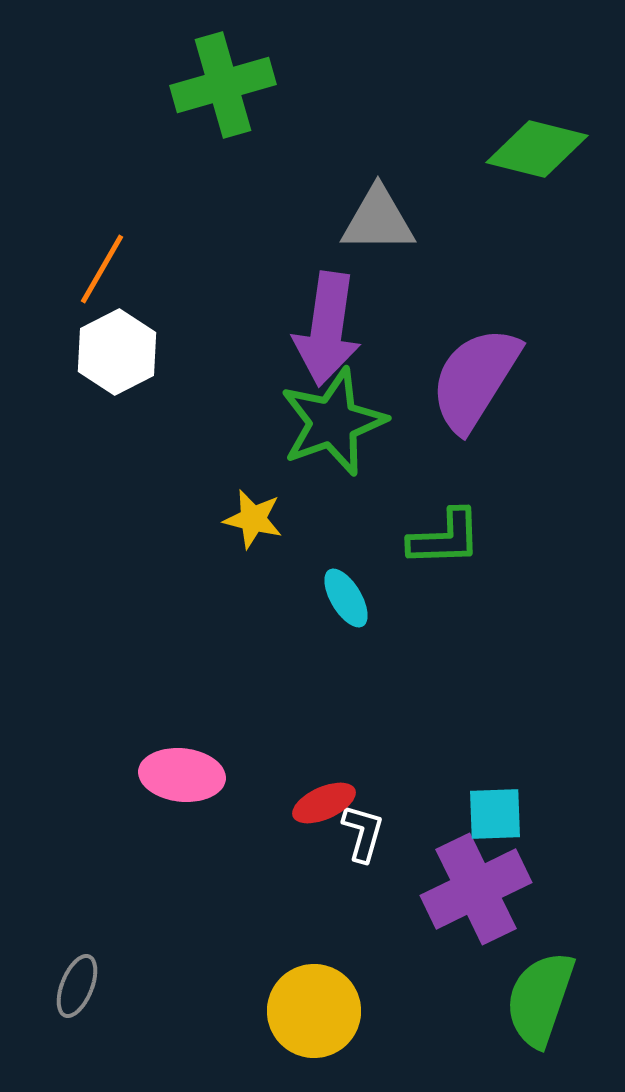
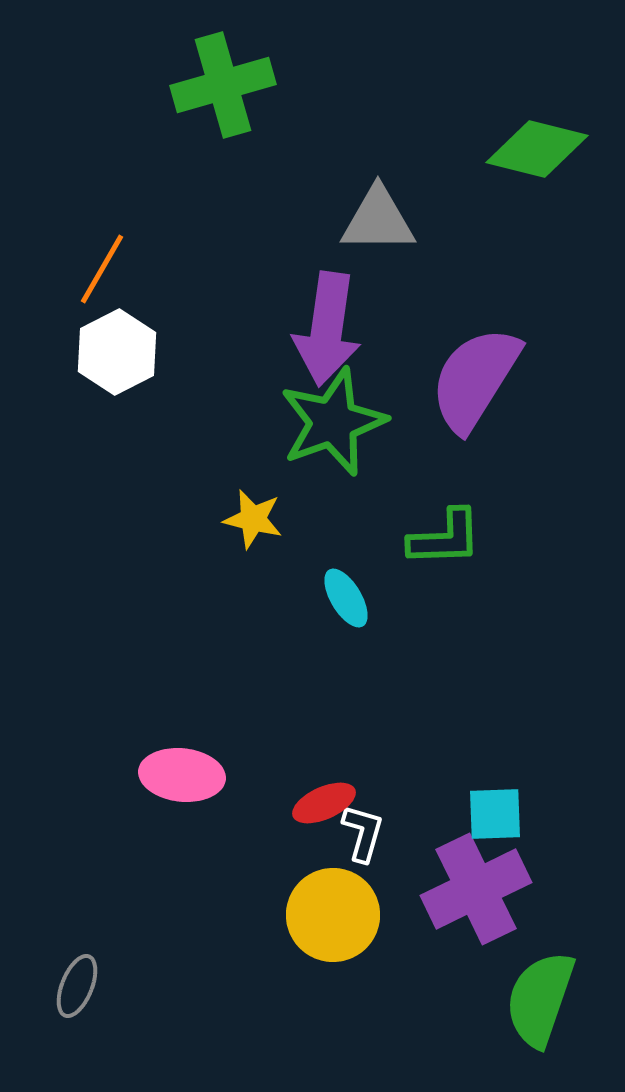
yellow circle: moved 19 px right, 96 px up
